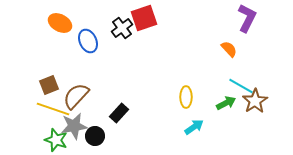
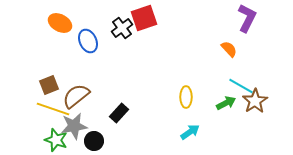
brown semicircle: rotated 8 degrees clockwise
cyan arrow: moved 4 px left, 5 px down
black circle: moved 1 px left, 5 px down
